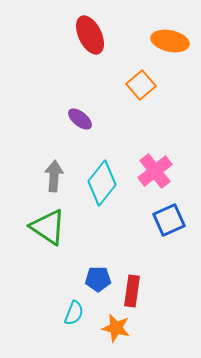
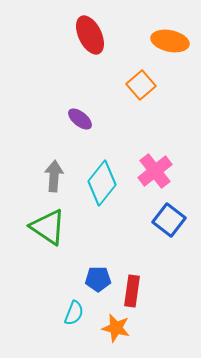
blue square: rotated 28 degrees counterclockwise
